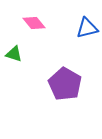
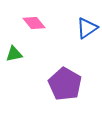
blue triangle: rotated 20 degrees counterclockwise
green triangle: rotated 30 degrees counterclockwise
